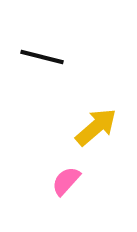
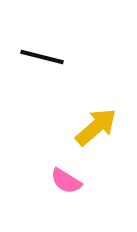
pink semicircle: rotated 100 degrees counterclockwise
